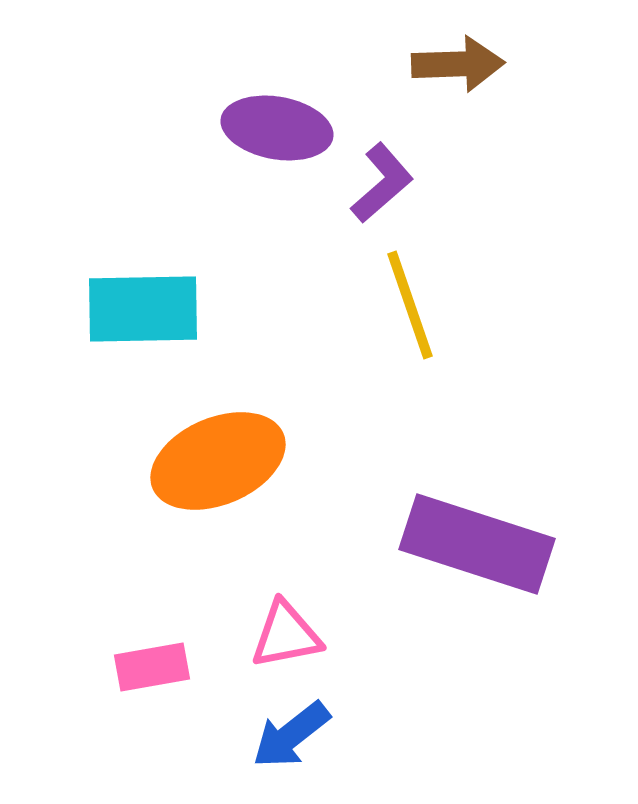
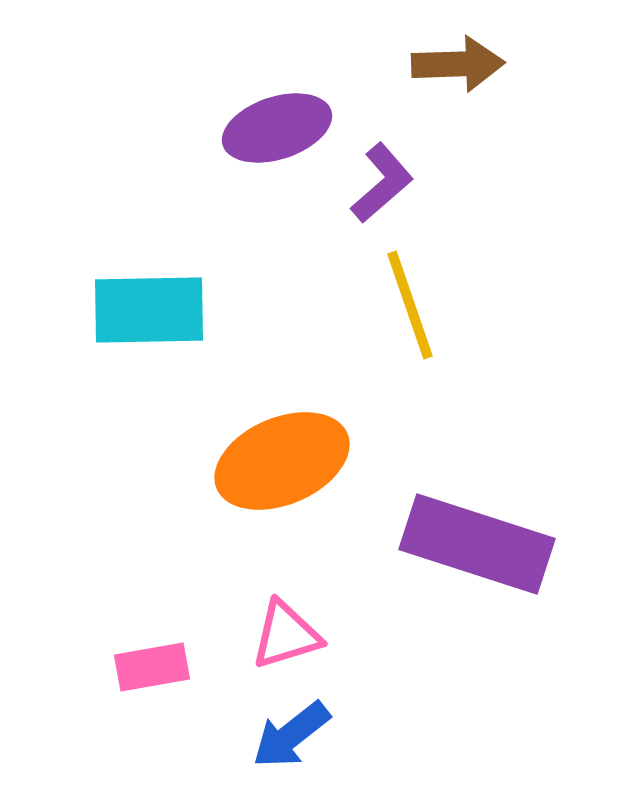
purple ellipse: rotated 28 degrees counterclockwise
cyan rectangle: moved 6 px right, 1 px down
orange ellipse: moved 64 px right
pink triangle: rotated 6 degrees counterclockwise
